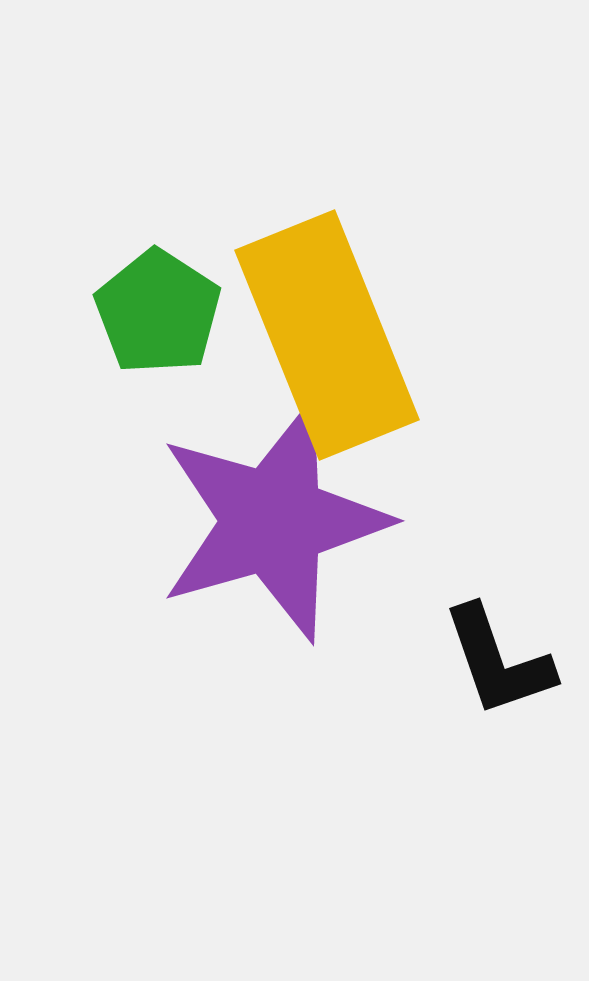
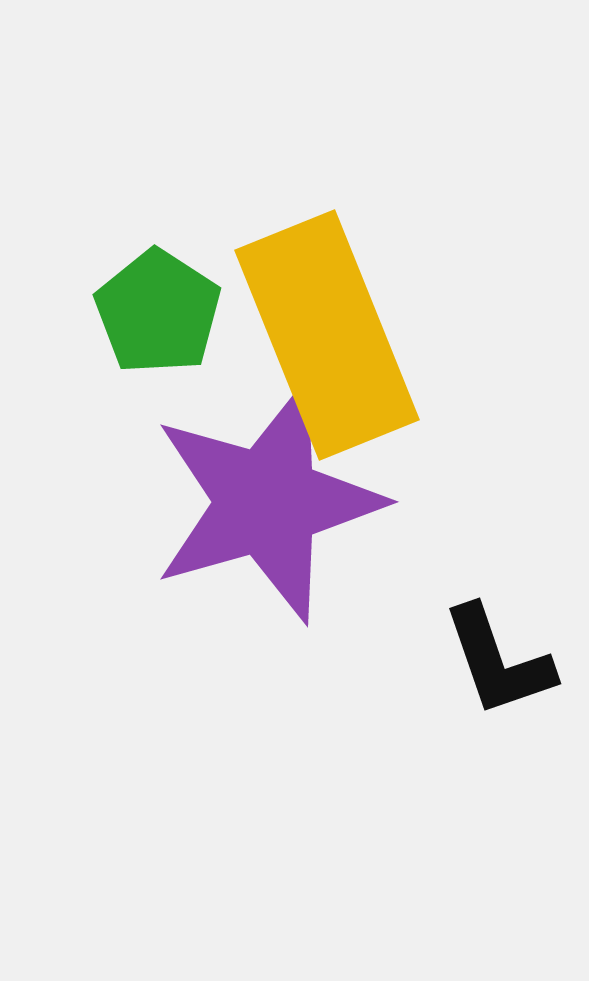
purple star: moved 6 px left, 19 px up
